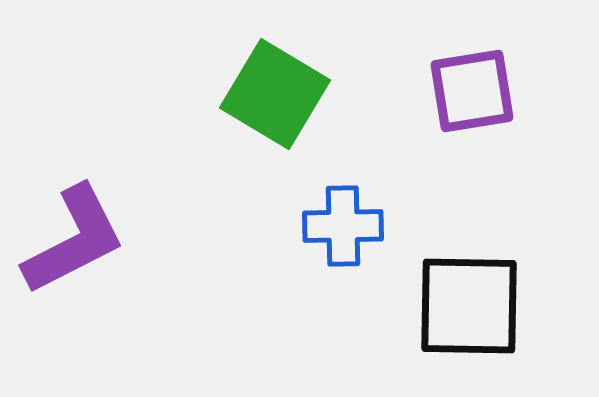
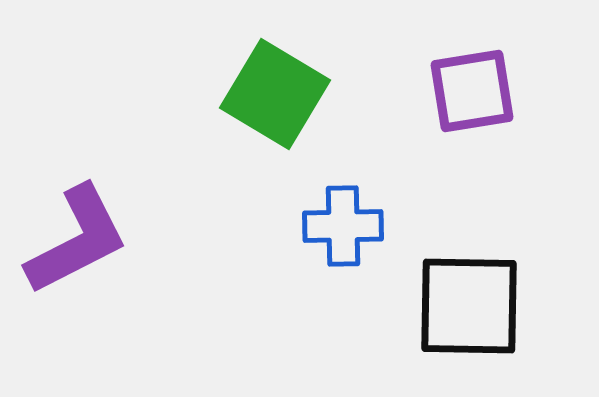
purple L-shape: moved 3 px right
